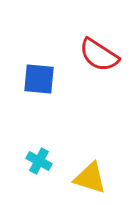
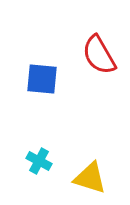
red semicircle: rotated 27 degrees clockwise
blue square: moved 3 px right
